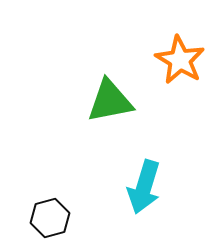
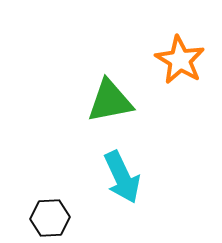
cyan arrow: moved 22 px left, 10 px up; rotated 42 degrees counterclockwise
black hexagon: rotated 12 degrees clockwise
